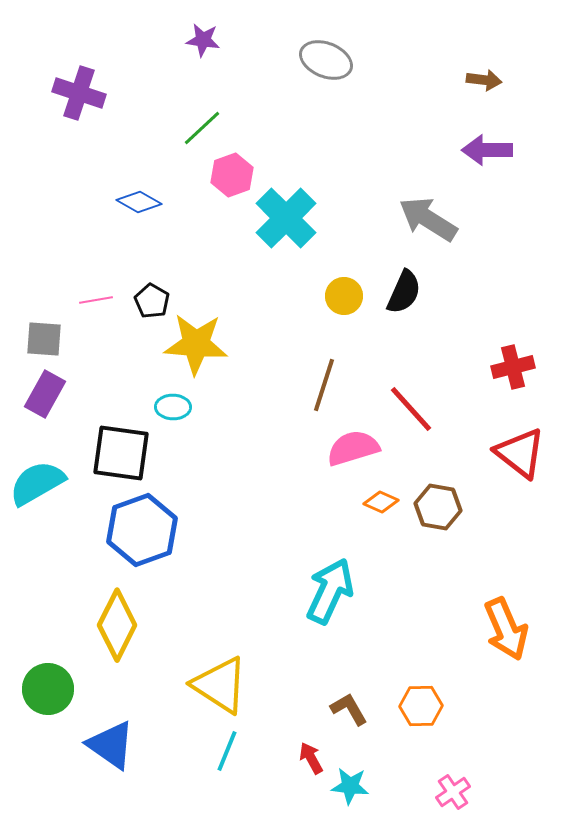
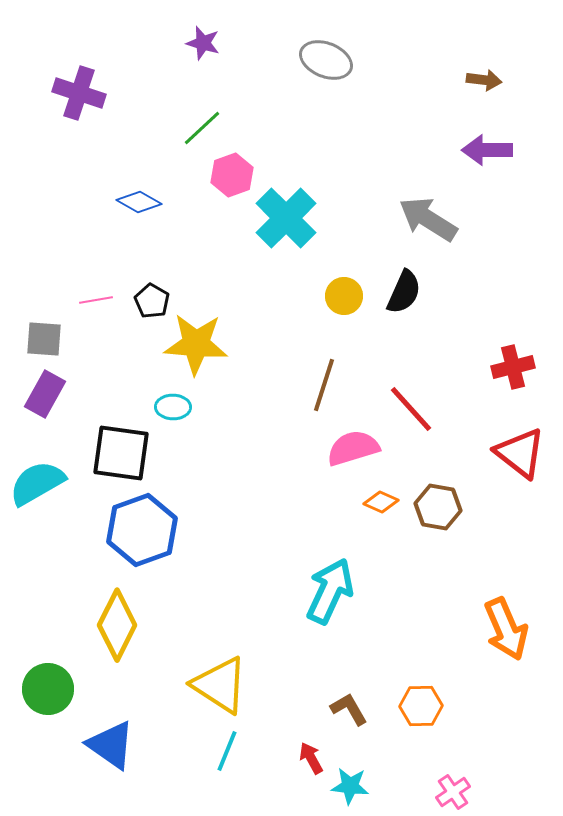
purple star: moved 3 px down; rotated 8 degrees clockwise
